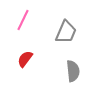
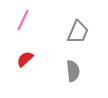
gray trapezoid: moved 12 px right
red semicircle: rotated 12 degrees clockwise
